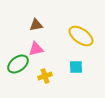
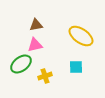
pink triangle: moved 1 px left, 4 px up
green ellipse: moved 3 px right
